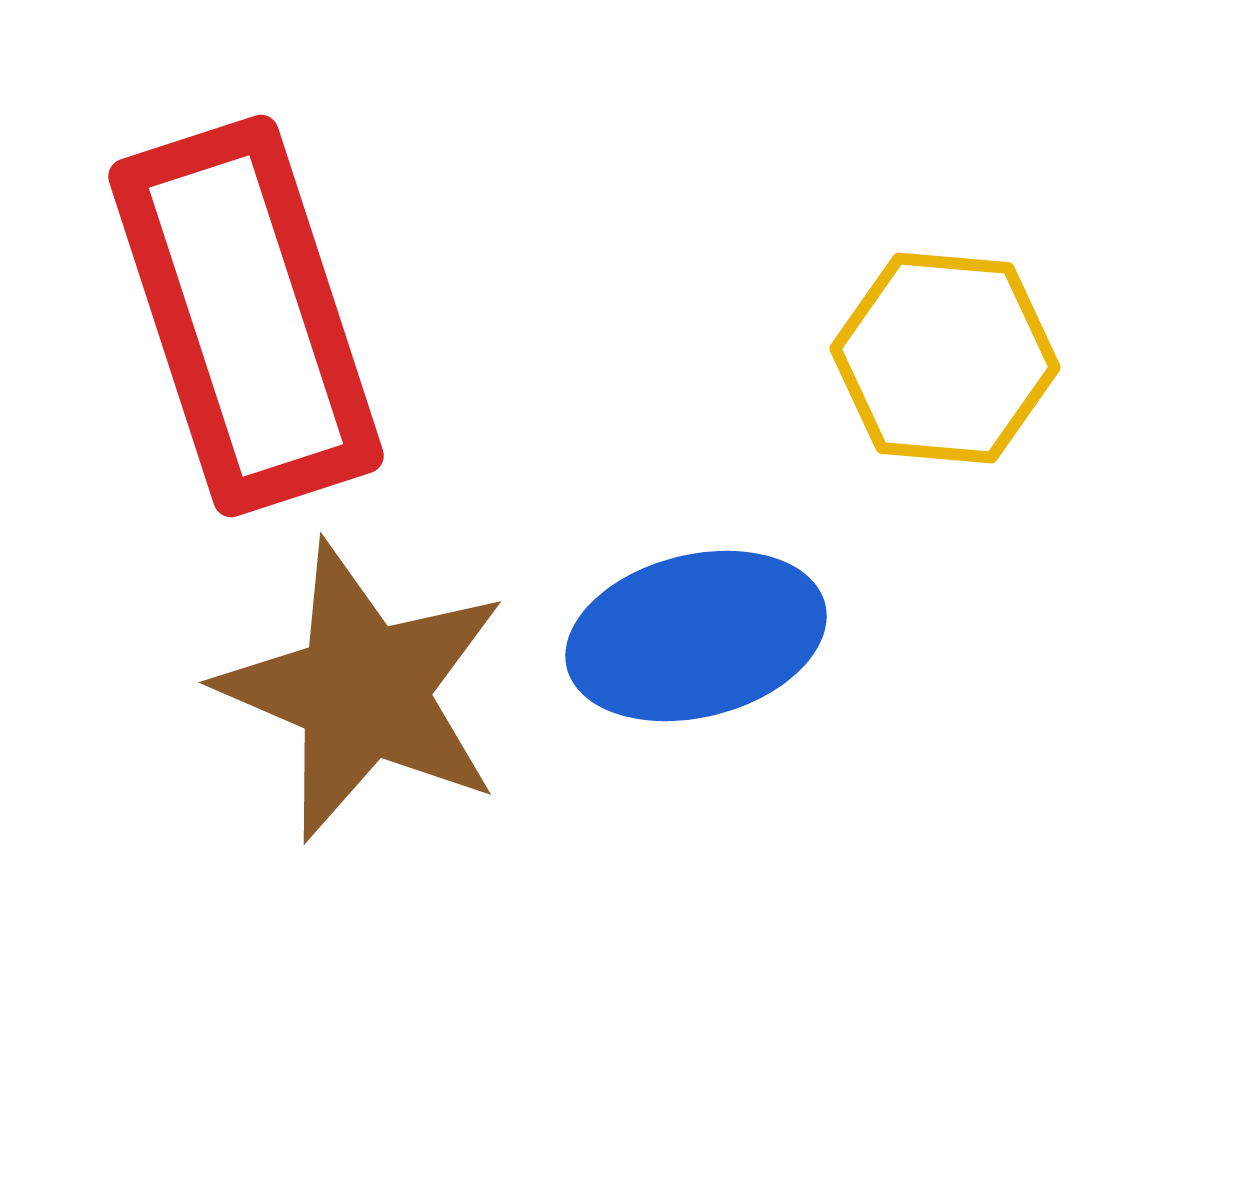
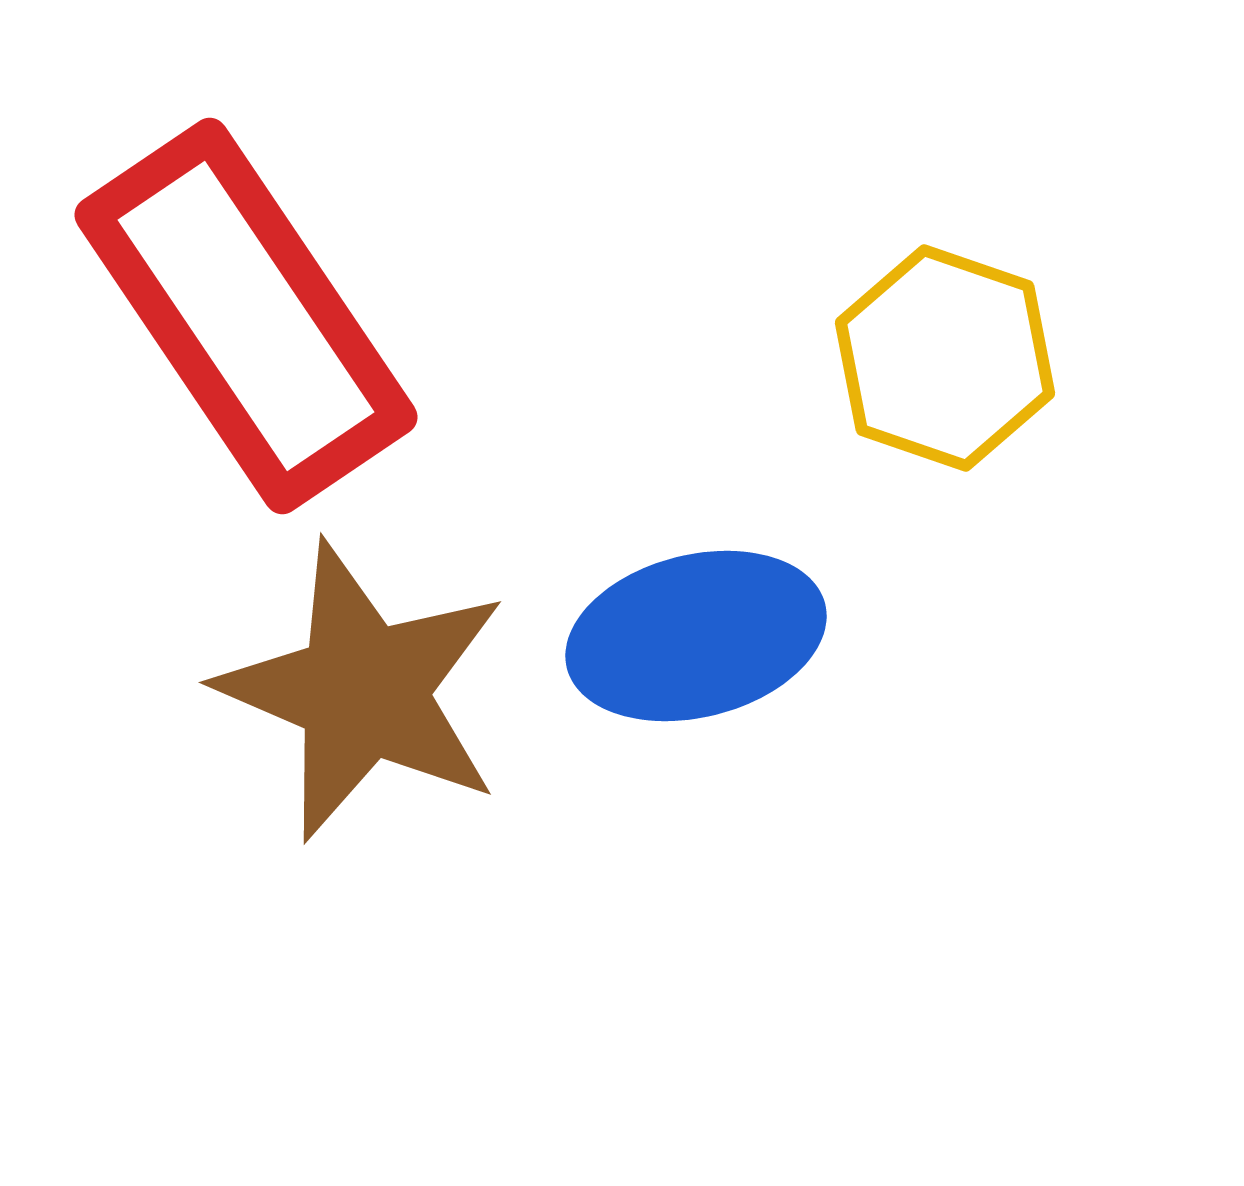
red rectangle: rotated 16 degrees counterclockwise
yellow hexagon: rotated 14 degrees clockwise
